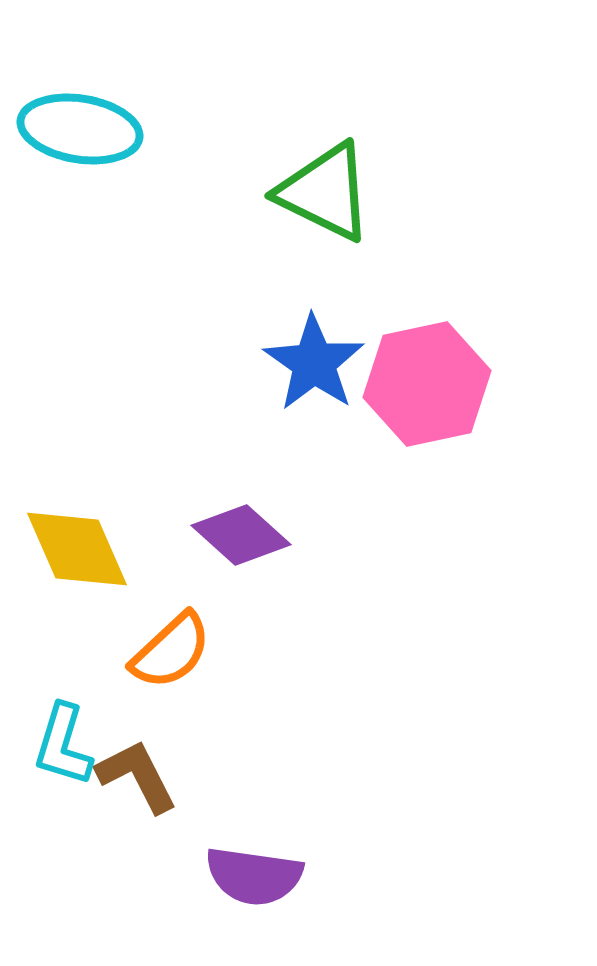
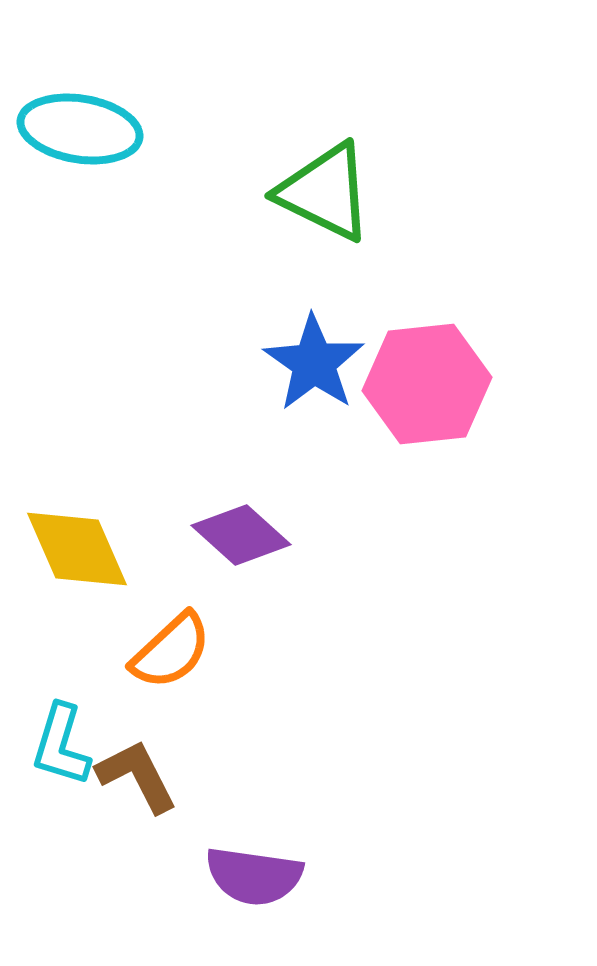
pink hexagon: rotated 6 degrees clockwise
cyan L-shape: moved 2 px left
